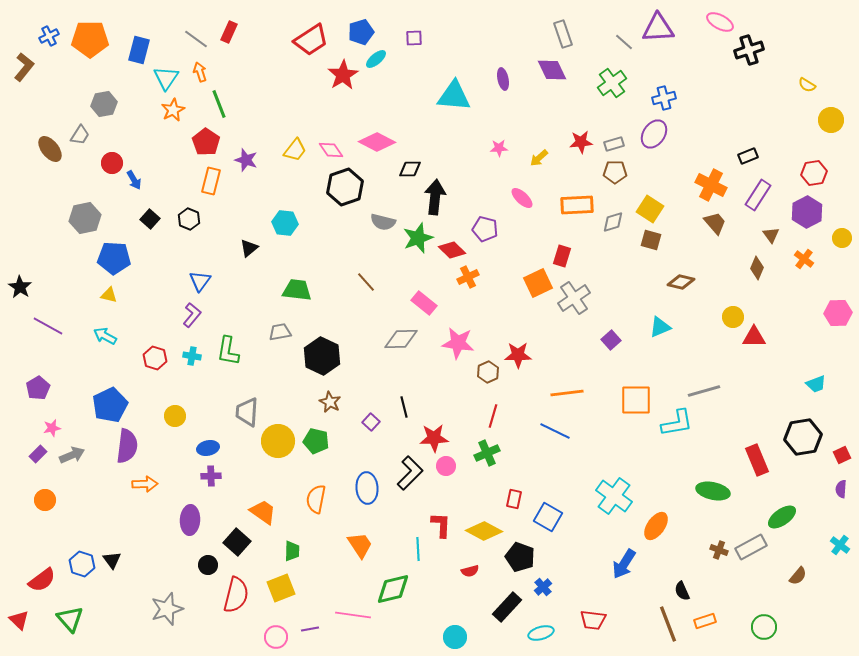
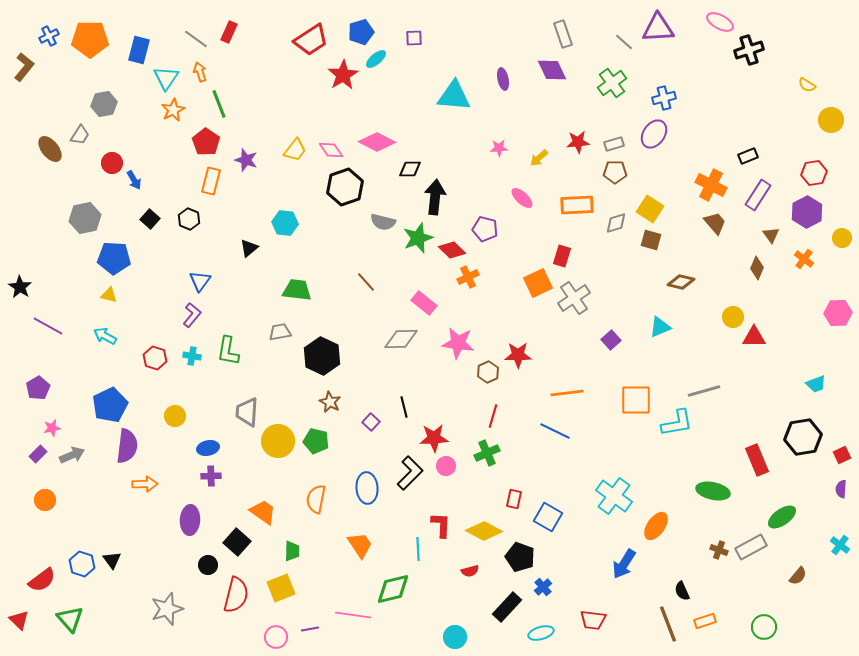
red star at (581, 142): moved 3 px left
gray diamond at (613, 222): moved 3 px right, 1 px down
